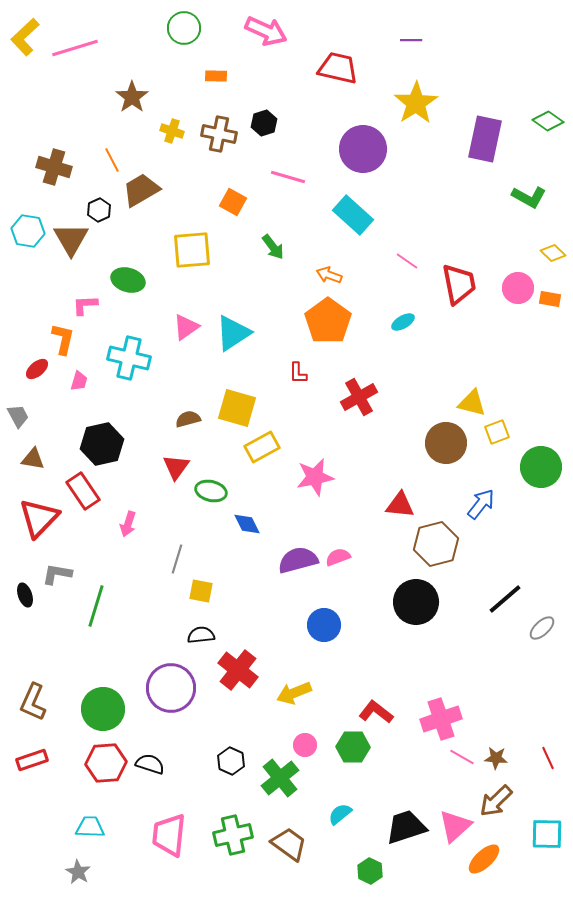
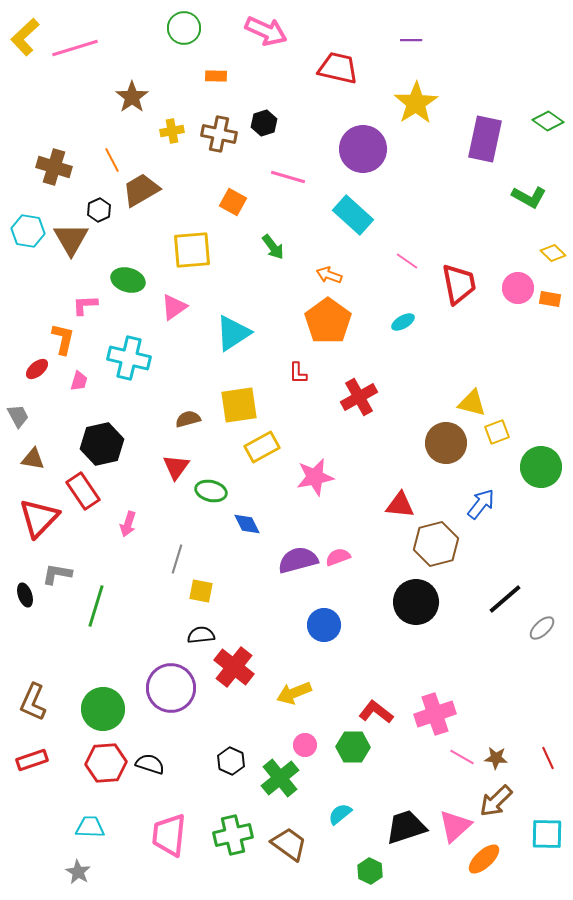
yellow cross at (172, 131): rotated 30 degrees counterclockwise
pink triangle at (186, 327): moved 12 px left, 20 px up
yellow square at (237, 408): moved 2 px right, 3 px up; rotated 24 degrees counterclockwise
red cross at (238, 670): moved 4 px left, 3 px up
pink cross at (441, 719): moved 6 px left, 5 px up
